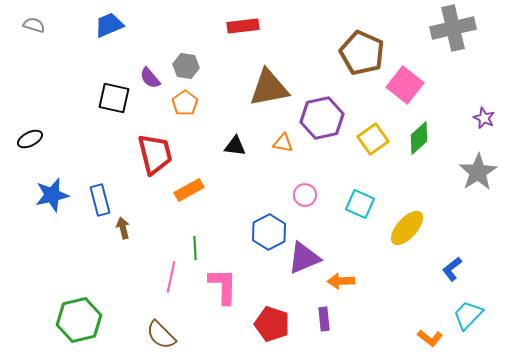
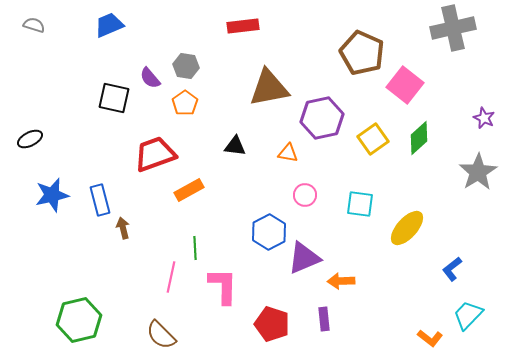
orange triangle: moved 5 px right, 10 px down
red trapezoid: rotated 96 degrees counterclockwise
cyan square: rotated 16 degrees counterclockwise
